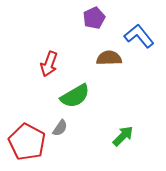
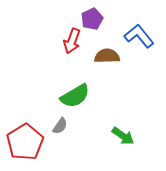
purple pentagon: moved 2 px left, 1 px down
brown semicircle: moved 2 px left, 2 px up
red arrow: moved 23 px right, 23 px up
gray semicircle: moved 2 px up
green arrow: rotated 80 degrees clockwise
red pentagon: moved 2 px left; rotated 12 degrees clockwise
